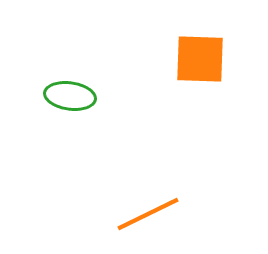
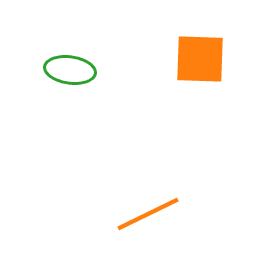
green ellipse: moved 26 px up
